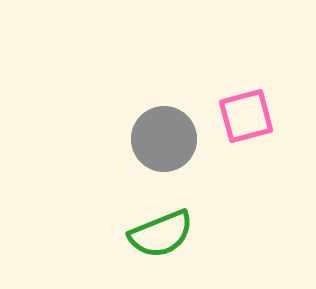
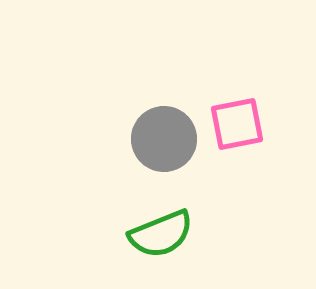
pink square: moved 9 px left, 8 px down; rotated 4 degrees clockwise
